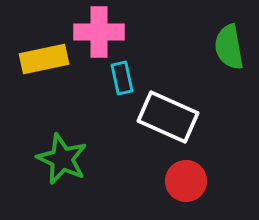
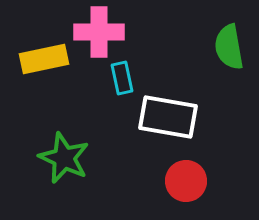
white rectangle: rotated 14 degrees counterclockwise
green star: moved 2 px right, 1 px up
